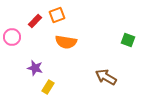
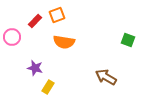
orange semicircle: moved 2 px left
